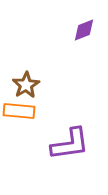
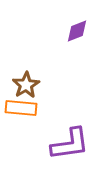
purple diamond: moved 7 px left, 1 px down
orange rectangle: moved 2 px right, 3 px up
